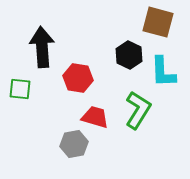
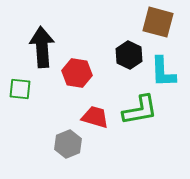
red hexagon: moved 1 px left, 5 px up
green L-shape: moved 2 px right; rotated 48 degrees clockwise
gray hexagon: moved 6 px left; rotated 12 degrees counterclockwise
